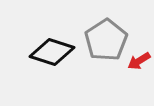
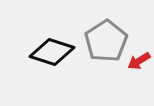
gray pentagon: moved 1 px down
